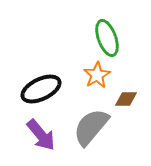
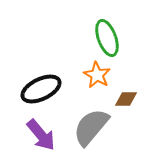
orange star: rotated 12 degrees counterclockwise
